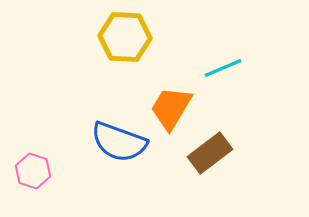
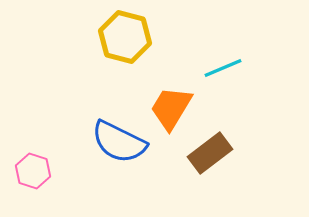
yellow hexagon: rotated 12 degrees clockwise
blue semicircle: rotated 6 degrees clockwise
